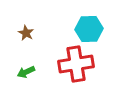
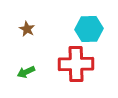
brown star: moved 1 px right, 4 px up
red cross: rotated 8 degrees clockwise
